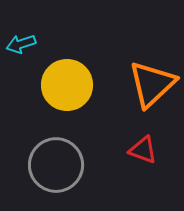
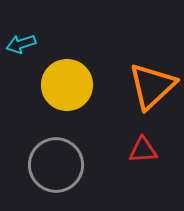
orange triangle: moved 2 px down
red triangle: rotated 24 degrees counterclockwise
